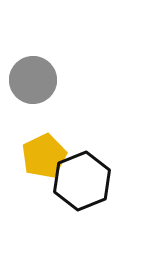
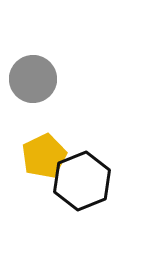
gray circle: moved 1 px up
